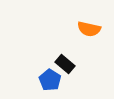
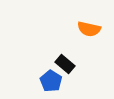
blue pentagon: moved 1 px right, 1 px down
